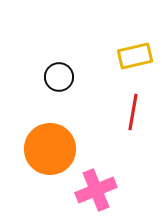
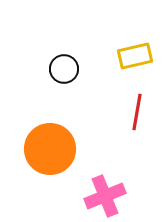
black circle: moved 5 px right, 8 px up
red line: moved 4 px right
pink cross: moved 9 px right, 6 px down
